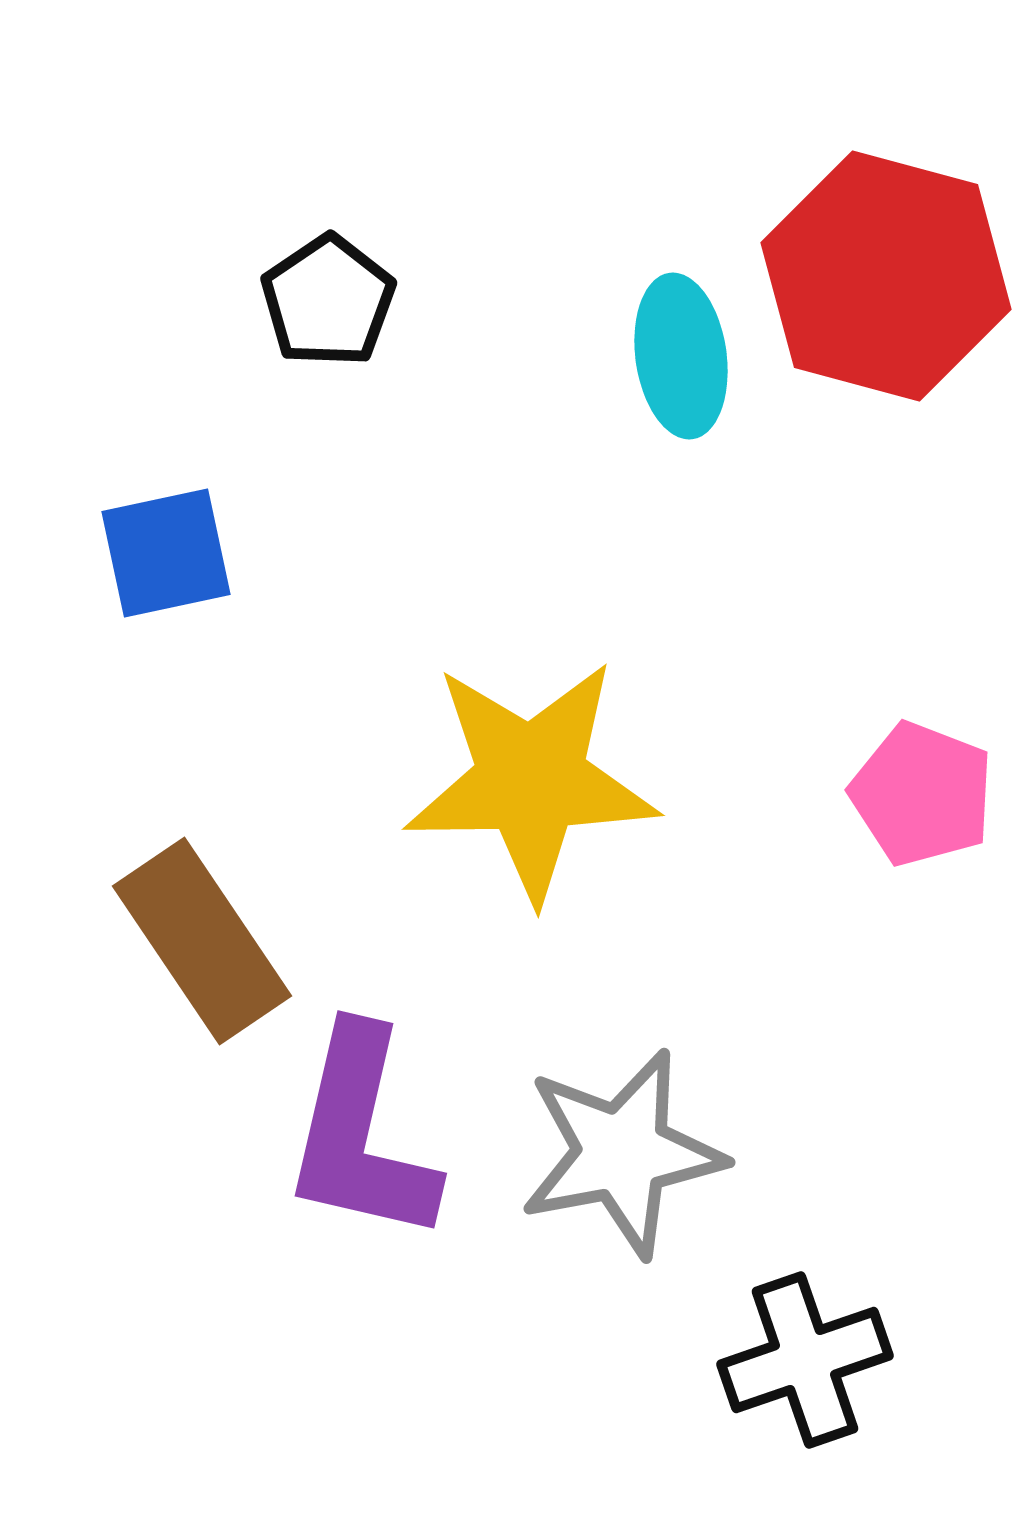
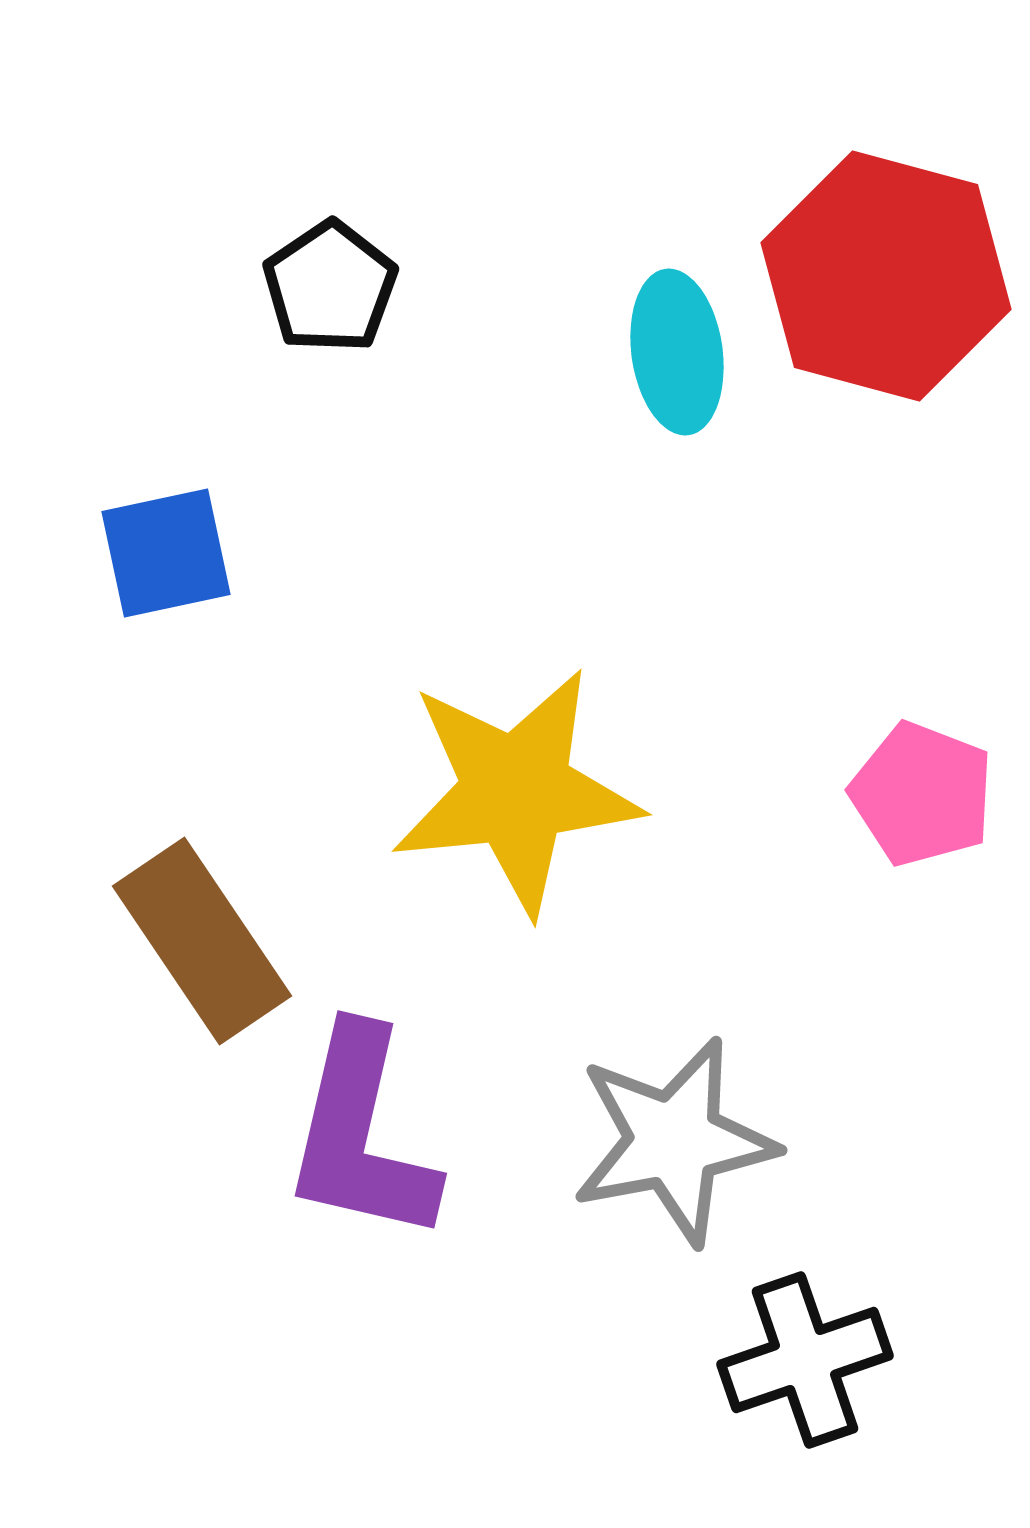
black pentagon: moved 2 px right, 14 px up
cyan ellipse: moved 4 px left, 4 px up
yellow star: moved 15 px left, 11 px down; rotated 5 degrees counterclockwise
gray star: moved 52 px right, 12 px up
